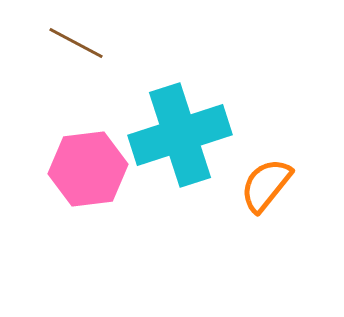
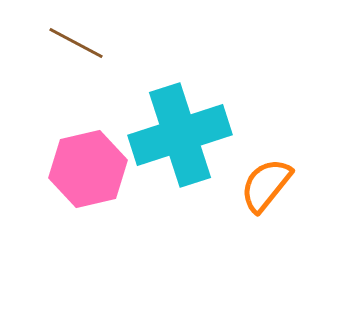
pink hexagon: rotated 6 degrees counterclockwise
